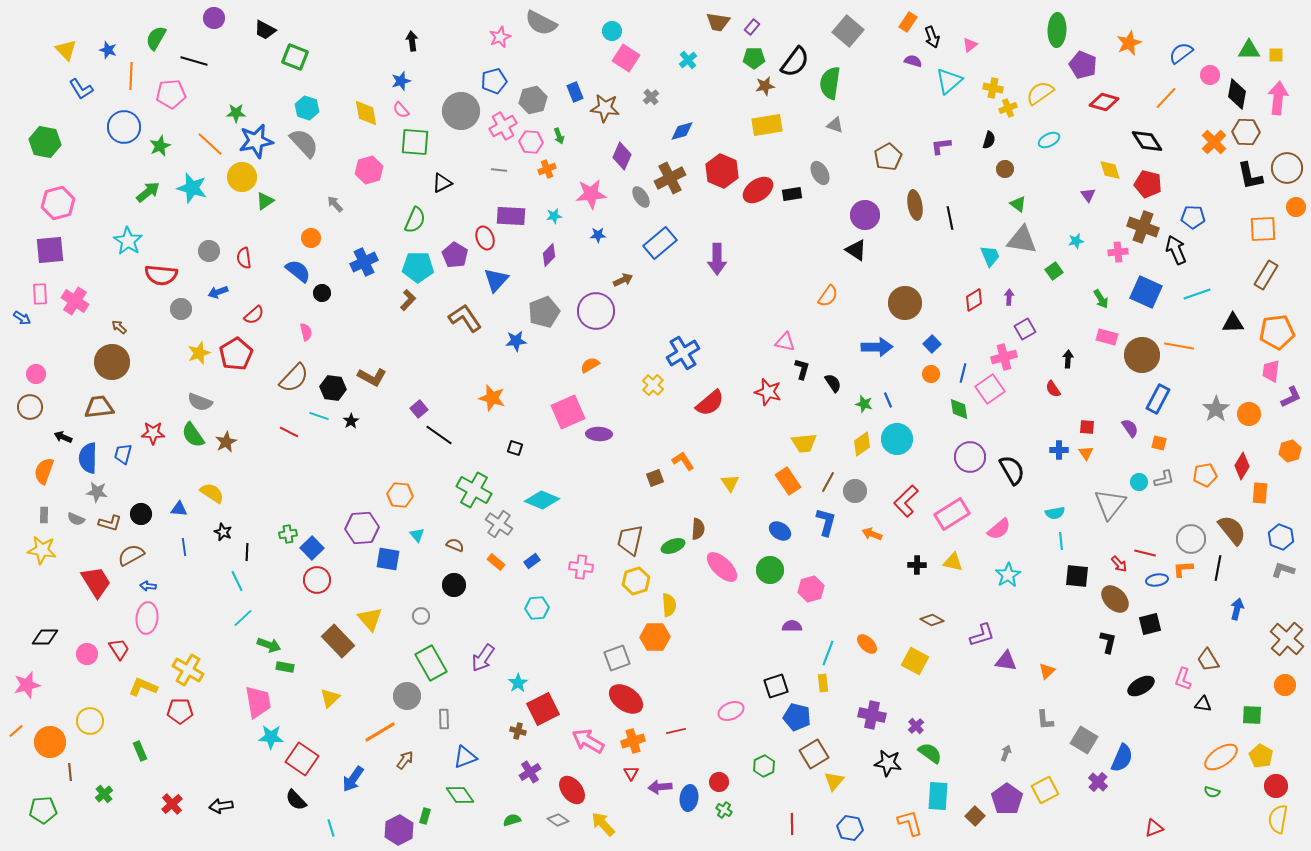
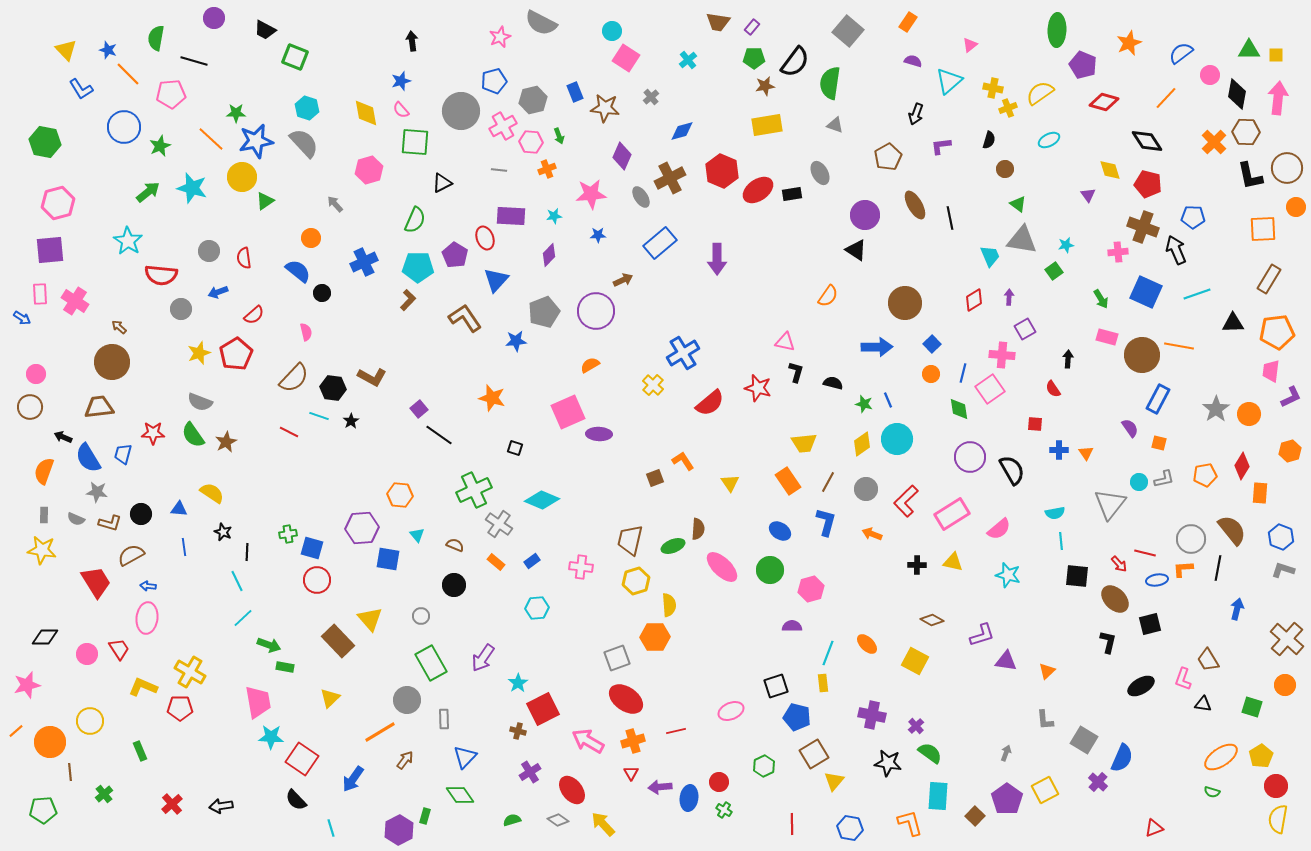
black arrow at (932, 37): moved 16 px left, 77 px down; rotated 40 degrees clockwise
green semicircle at (156, 38): rotated 20 degrees counterclockwise
orange line at (131, 76): moved 3 px left, 2 px up; rotated 48 degrees counterclockwise
orange line at (210, 144): moved 1 px right, 5 px up
brown ellipse at (915, 205): rotated 20 degrees counterclockwise
cyan star at (1076, 241): moved 10 px left, 4 px down
brown rectangle at (1266, 275): moved 3 px right, 4 px down
pink cross at (1004, 357): moved 2 px left, 2 px up; rotated 20 degrees clockwise
black L-shape at (802, 369): moved 6 px left, 3 px down
black semicircle at (833, 383): rotated 42 degrees counterclockwise
red star at (768, 392): moved 10 px left, 4 px up
red square at (1087, 427): moved 52 px left, 3 px up
blue semicircle at (88, 458): rotated 32 degrees counterclockwise
green cross at (474, 490): rotated 36 degrees clockwise
gray circle at (855, 491): moved 11 px right, 2 px up
blue square at (312, 548): rotated 30 degrees counterclockwise
cyan star at (1008, 575): rotated 25 degrees counterclockwise
yellow cross at (188, 670): moved 2 px right, 2 px down
gray circle at (407, 696): moved 4 px down
red pentagon at (180, 711): moved 3 px up
green square at (1252, 715): moved 8 px up; rotated 15 degrees clockwise
yellow pentagon at (1261, 756): rotated 10 degrees clockwise
blue triangle at (465, 757): rotated 25 degrees counterclockwise
